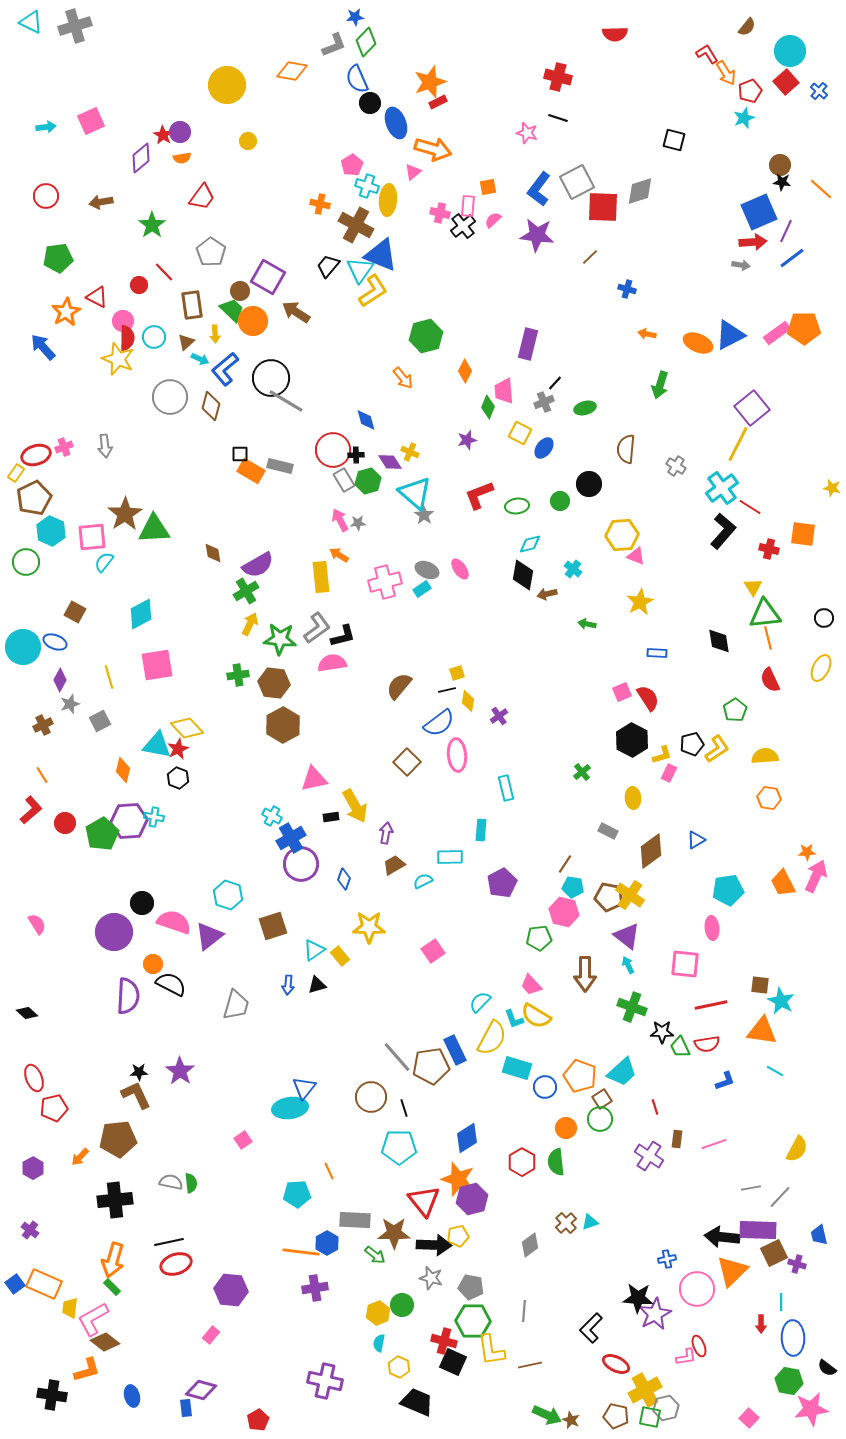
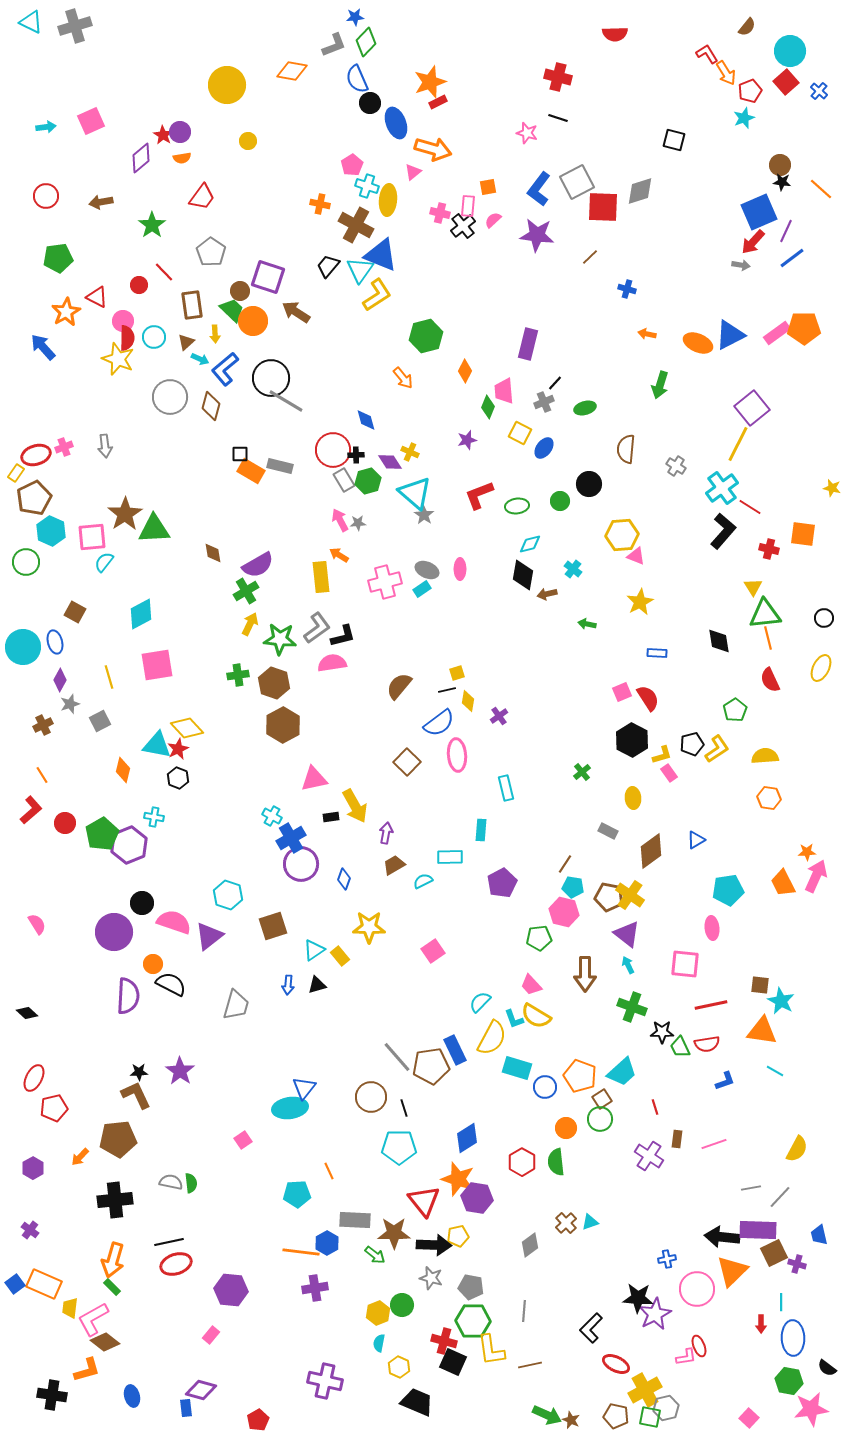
red arrow at (753, 242): rotated 136 degrees clockwise
purple square at (268, 277): rotated 12 degrees counterclockwise
yellow L-shape at (373, 291): moved 4 px right, 4 px down
pink ellipse at (460, 569): rotated 35 degrees clockwise
blue ellipse at (55, 642): rotated 55 degrees clockwise
brown hexagon at (274, 683): rotated 12 degrees clockwise
pink rectangle at (669, 773): rotated 60 degrees counterclockwise
purple hexagon at (129, 821): moved 24 px down; rotated 18 degrees counterclockwise
purple triangle at (627, 936): moved 2 px up
red ellipse at (34, 1078): rotated 48 degrees clockwise
purple hexagon at (472, 1199): moved 5 px right, 1 px up; rotated 24 degrees clockwise
